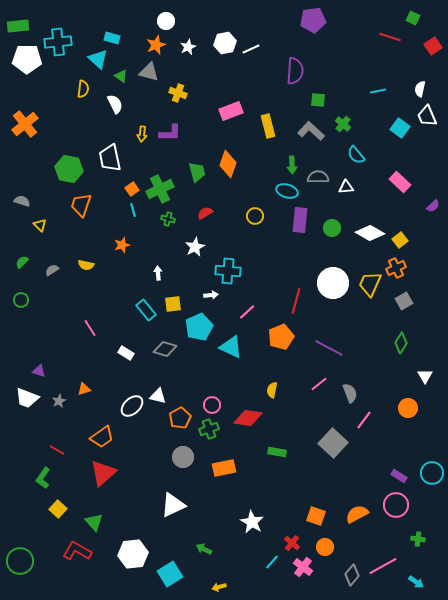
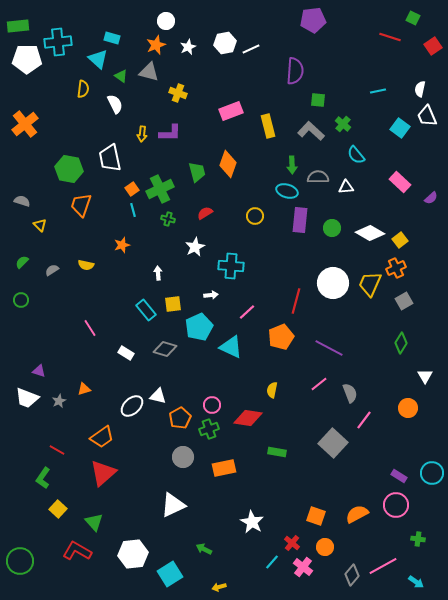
purple semicircle at (433, 206): moved 2 px left, 8 px up
cyan cross at (228, 271): moved 3 px right, 5 px up
